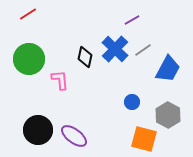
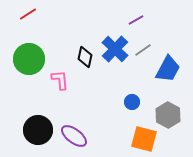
purple line: moved 4 px right
